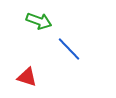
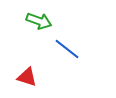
blue line: moved 2 px left; rotated 8 degrees counterclockwise
